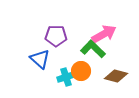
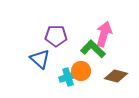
pink arrow: rotated 45 degrees counterclockwise
cyan cross: moved 2 px right
